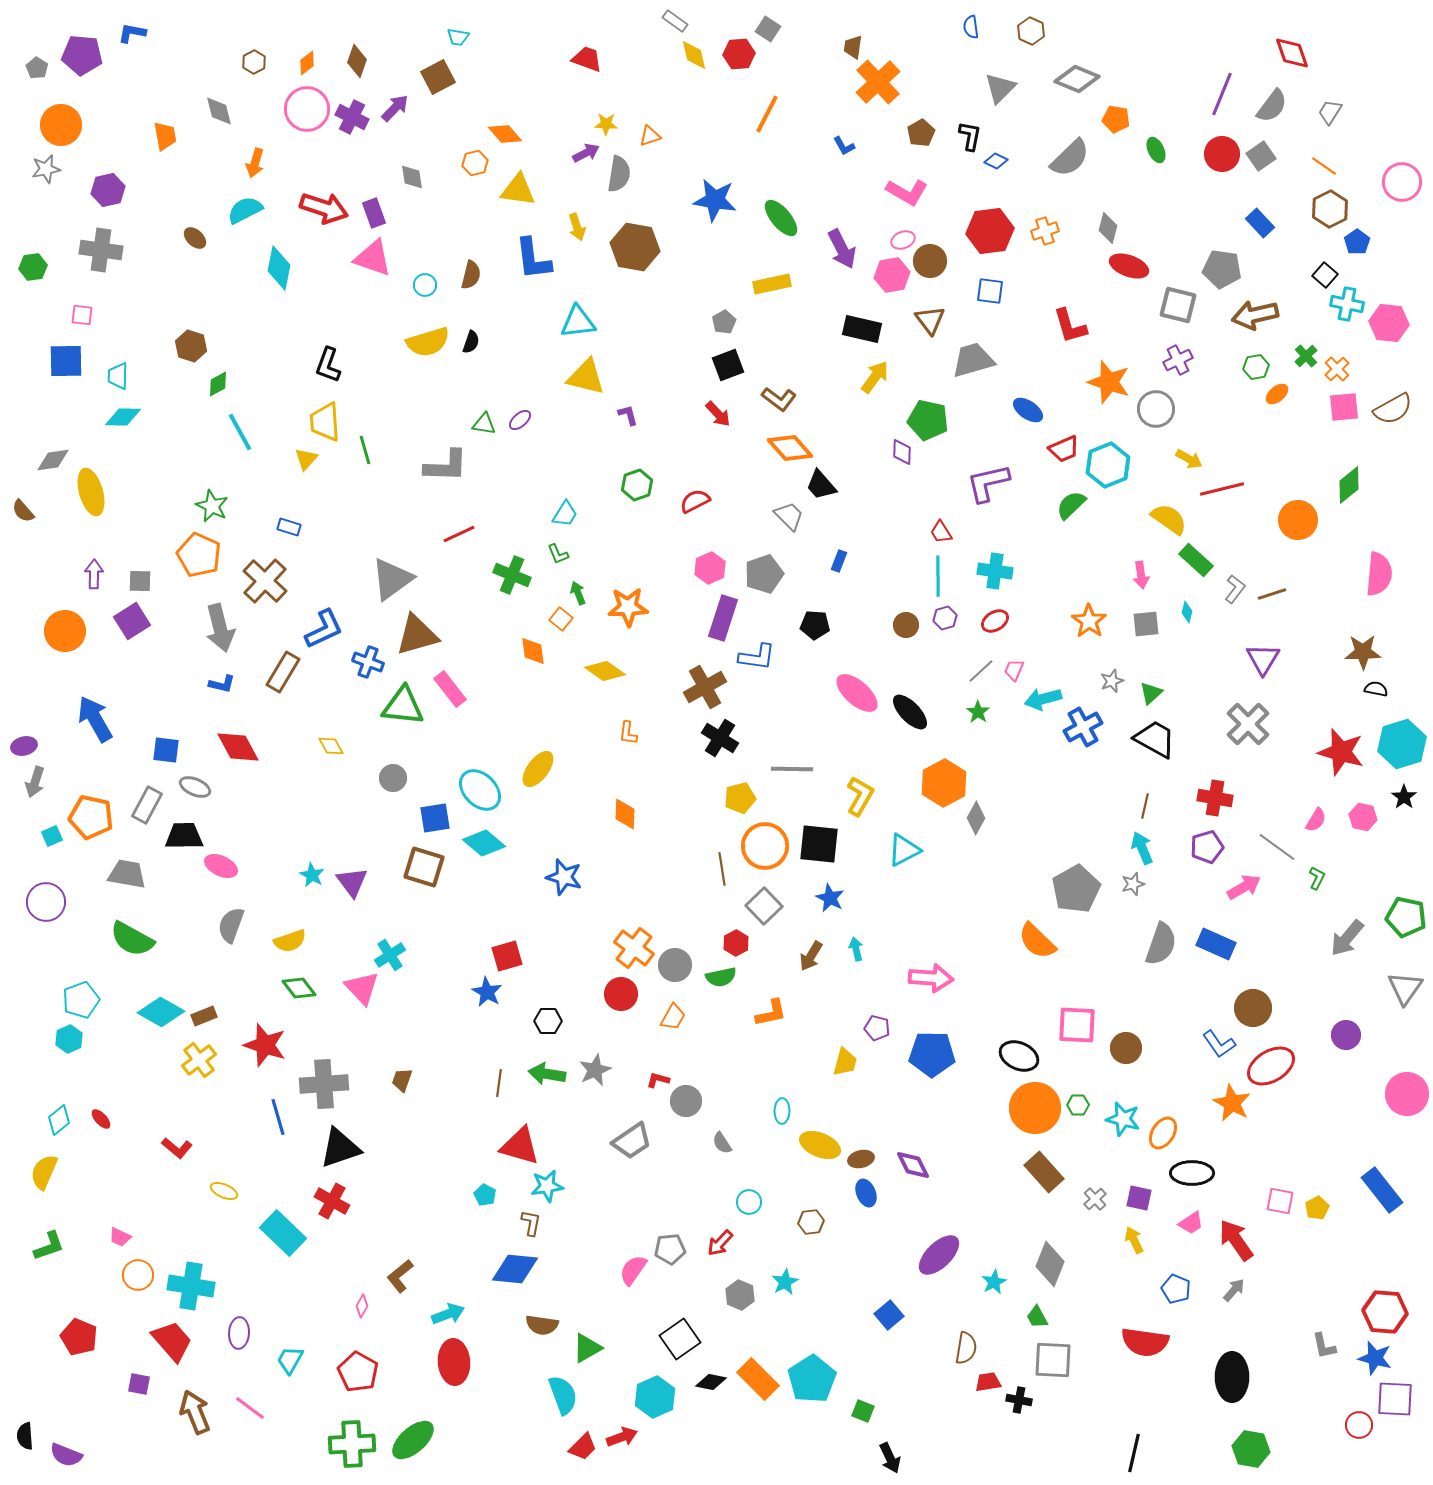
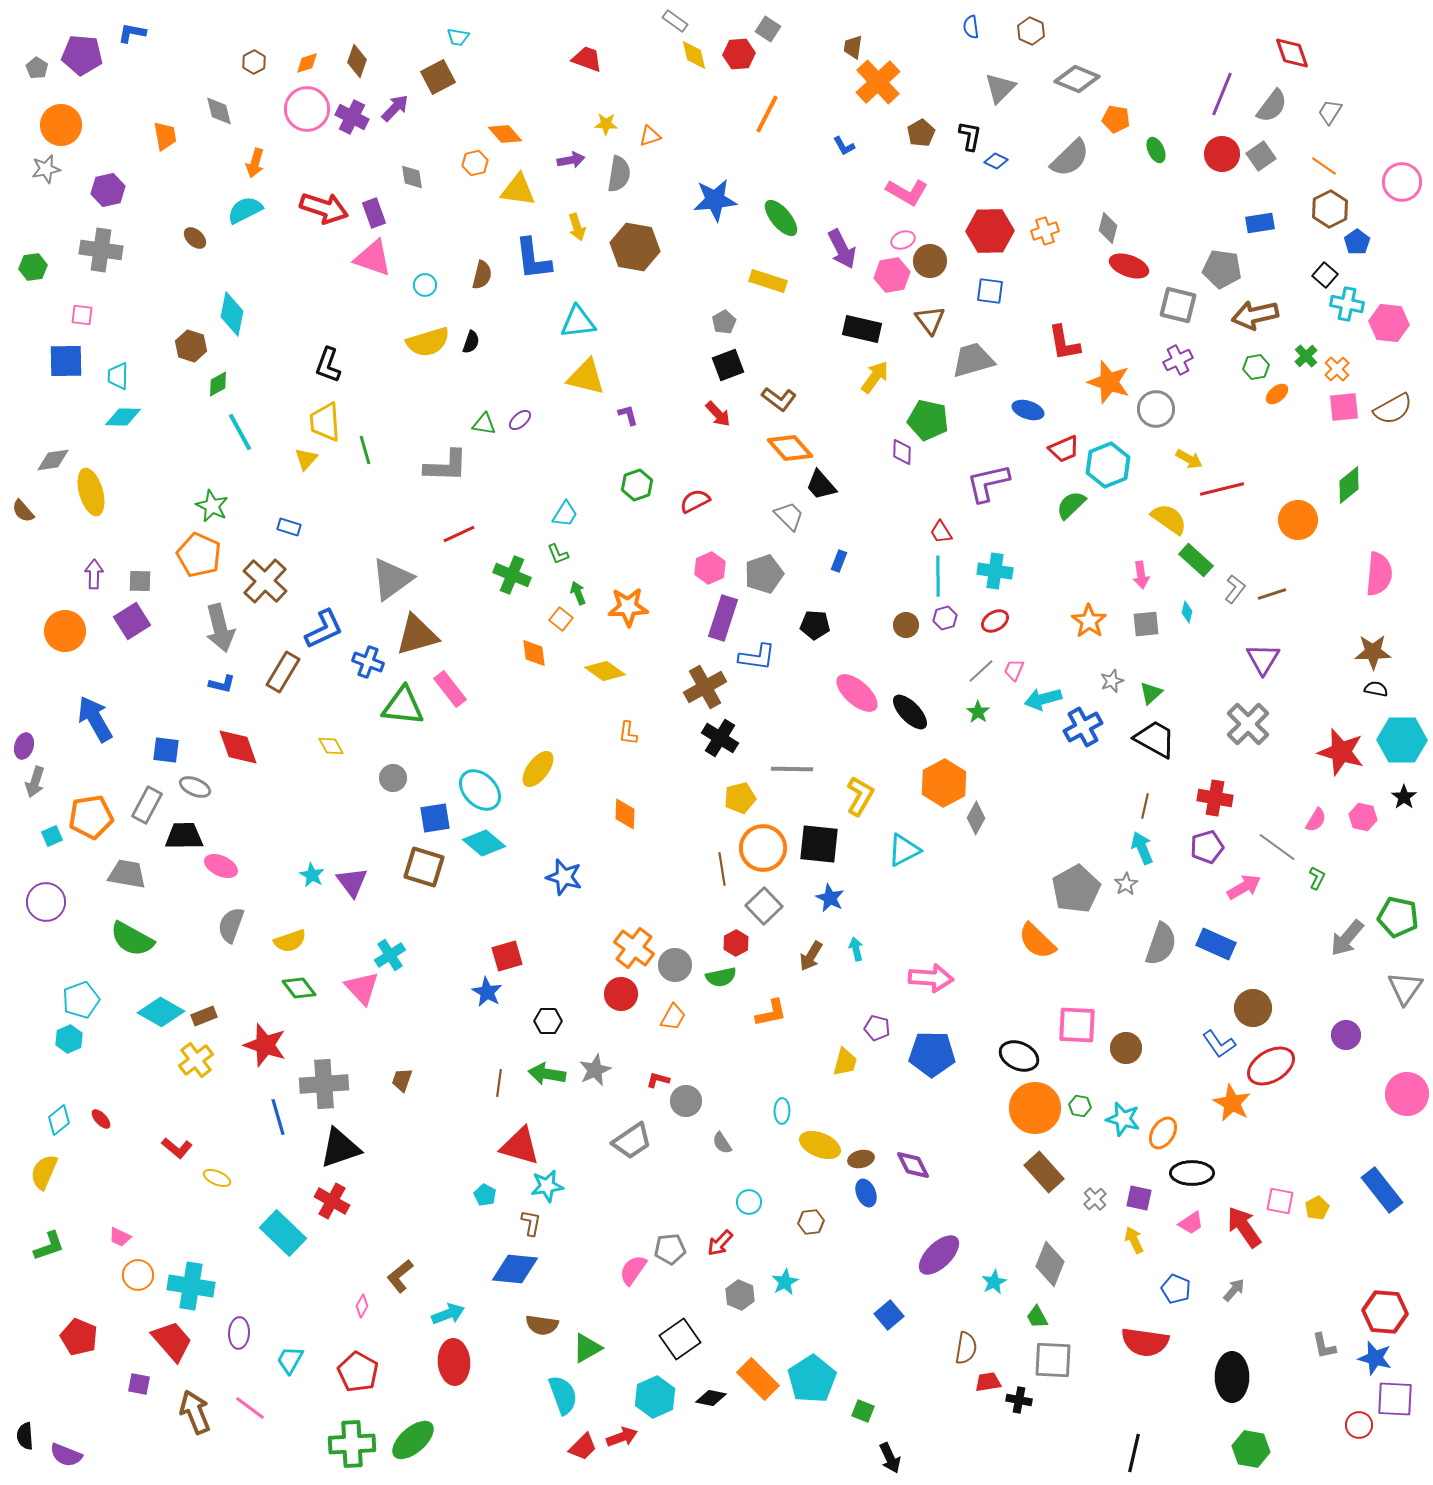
orange diamond at (307, 63): rotated 20 degrees clockwise
purple arrow at (586, 153): moved 15 px left, 7 px down; rotated 16 degrees clockwise
blue star at (715, 200): rotated 15 degrees counterclockwise
blue rectangle at (1260, 223): rotated 56 degrees counterclockwise
red hexagon at (990, 231): rotated 6 degrees clockwise
cyan diamond at (279, 268): moved 47 px left, 46 px down
brown semicircle at (471, 275): moved 11 px right
yellow rectangle at (772, 284): moved 4 px left, 3 px up; rotated 30 degrees clockwise
red L-shape at (1070, 326): moved 6 px left, 17 px down; rotated 6 degrees clockwise
blue ellipse at (1028, 410): rotated 16 degrees counterclockwise
orange diamond at (533, 651): moved 1 px right, 2 px down
brown star at (1363, 652): moved 10 px right
cyan hexagon at (1402, 744): moved 4 px up; rotated 18 degrees clockwise
purple ellipse at (24, 746): rotated 60 degrees counterclockwise
red diamond at (238, 747): rotated 9 degrees clockwise
orange pentagon at (91, 817): rotated 21 degrees counterclockwise
orange circle at (765, 846): moved 2 px left, 2 px down
gray star at (1133, 884): moved 7 px left; rotated 15 degrees counterclockwise
green pentagon at (1406, 917): moved 8 px left
yellow cross at (199, 1060): moved 3 px left
green hexagon at (1078, 1105): moved 2 px right, 1 px down; rotated 10 degrees clockwise
yellow ellipse at (224, 1191): moved 7 px left, 13 px up
red arrow at (1236, 1240): moved 8 px right, 13 px up
black diamond at (711, 1382): moved 16 px down
